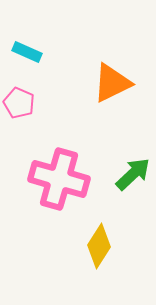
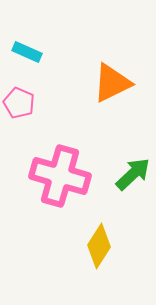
pink cross: moved 1 px right, 3 px up
